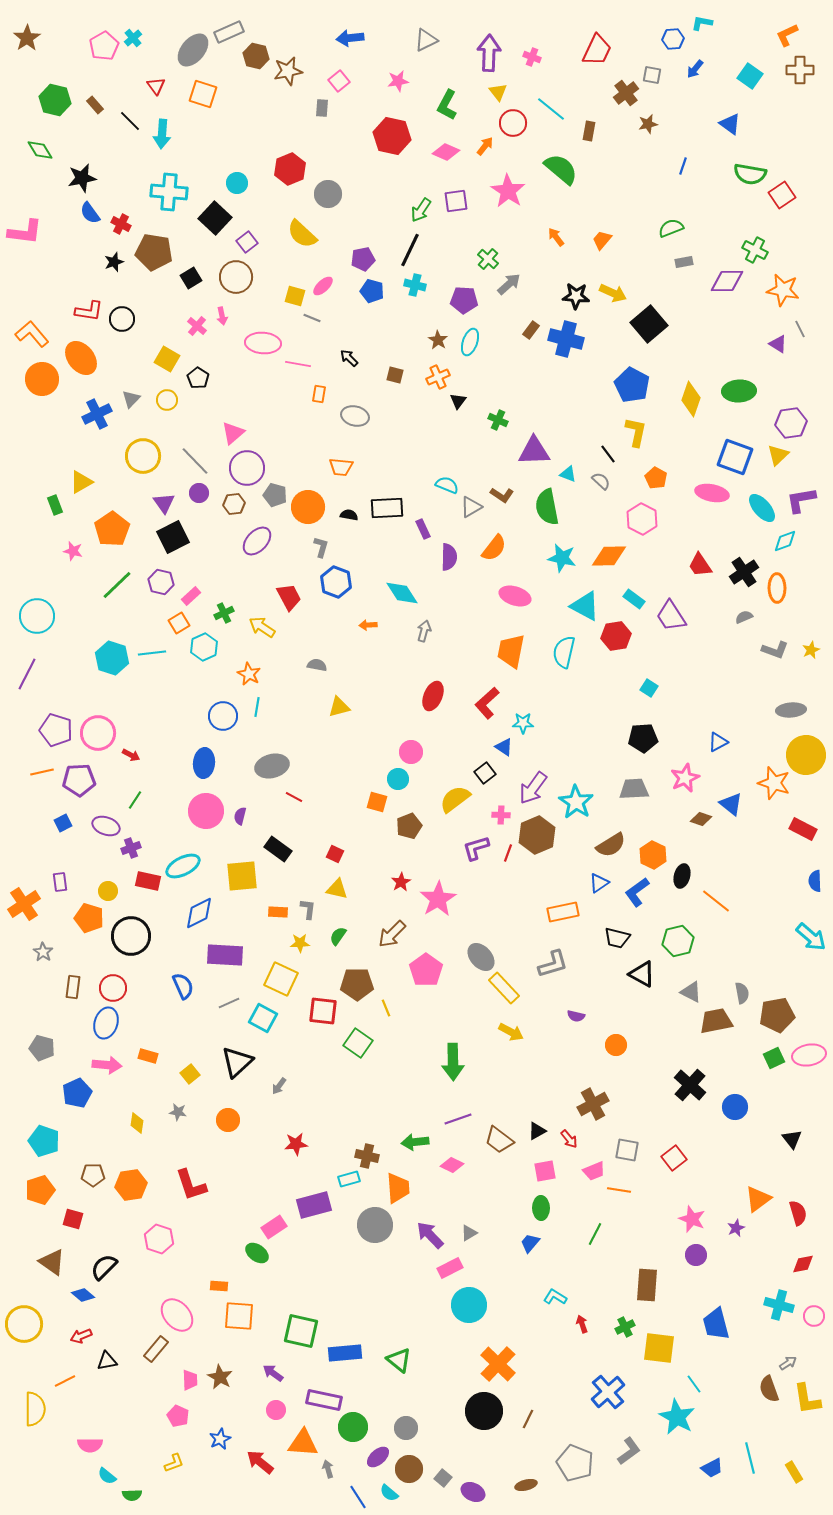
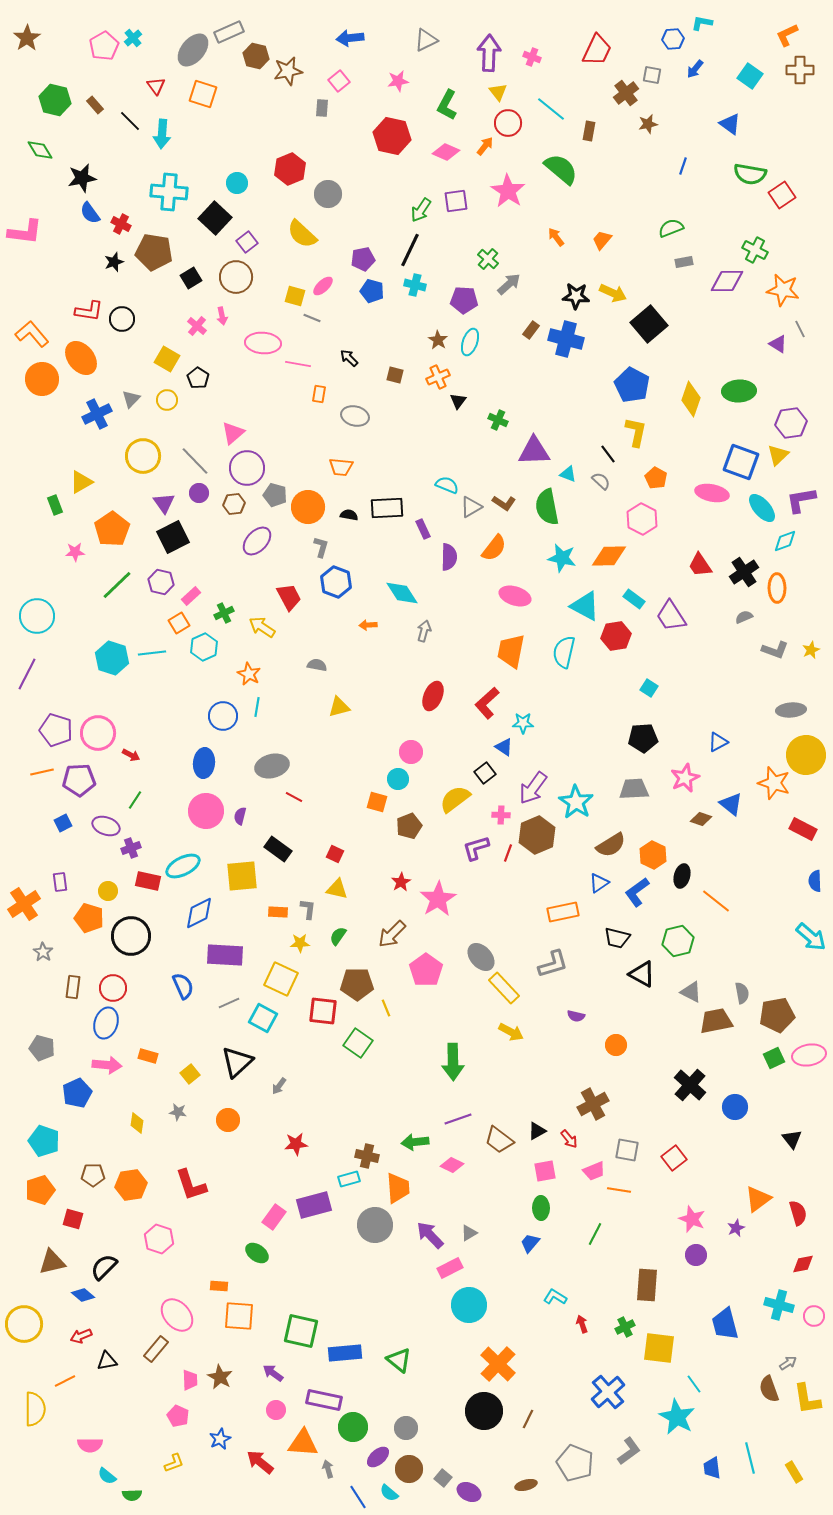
red circle at (513, 123): moved 5 px left
blue square at (735, 457): moved 6 px right, 5 px down
brown L-shape at (502, 495): moved 2 px right, 8 px down
pink star at (73, 551): moved 2 px right, 1 px down; rotated 18 degrees counterclockwise
pink rectangle at (274, 1227): moved 10 px up; rotated 20 degrees counterclockwise
brown triangle at (52, 1262): rotated 48 degrees counterclockwise
blue trapezoid at (716, 1324): moved 9 px right
blue trapezoid at (712, 1468): rotated 110 degrees clockwise
purple ellipse at (473, 1492): moved 4 px left
